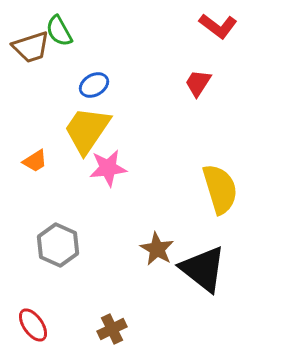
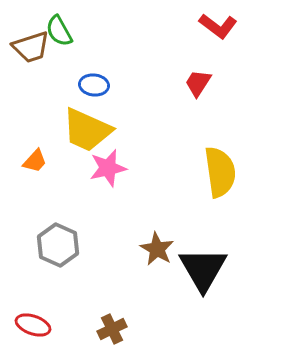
blue ellipse: rotated 36 degrees clockwise
yellow trapezoid: rotated 100 degrees counterclockwise
orange trapezoid: rotated 16 degrees counterclockwise
pink star: rotated 6 degrees counterclockwise
yellow semicircle: moved 17 px up; rotated 9 degrees clockwise
black triangle: rotated 22 degrees clockwise
red ellipse: rotated 36 degrees counterclockwise
